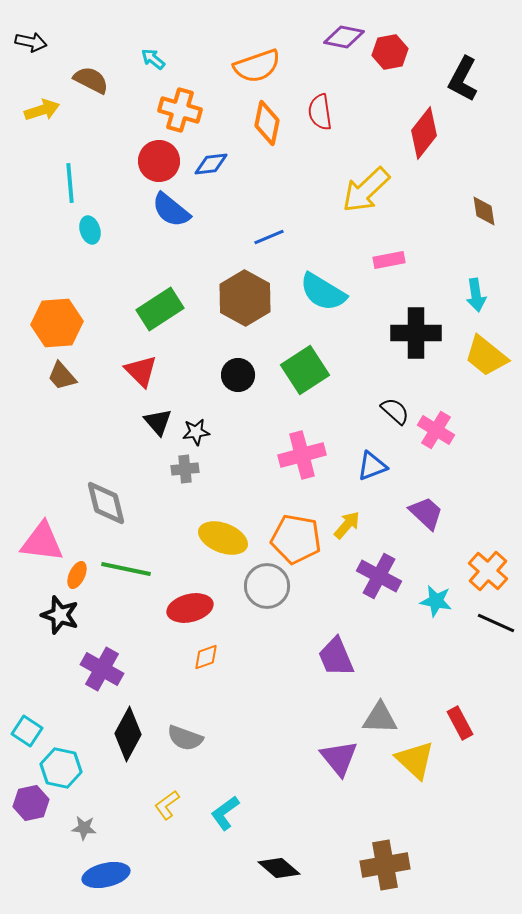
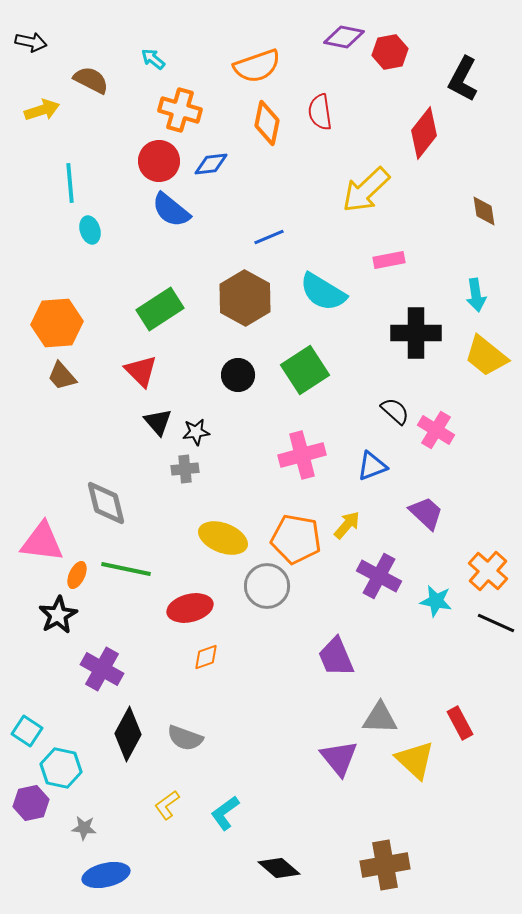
black star at (60, 615): moved 2 px left; rotated 24 degrees clockwise
